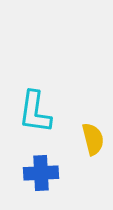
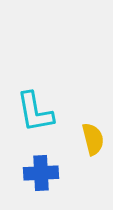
cyan L-shape: rotated 18 degrees counterclockwise
